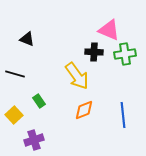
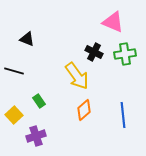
pink triangle: moved 4 px right, 8 px up
black cross: rotated 24 degrees clockwise
black line: moved 1 px left, 3 px up
orange diamond: rotated 20 degrees counterclockwise
purple cross: moved 2 px right, 4 px up
